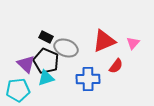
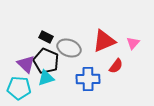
gray ellipse: moved 3 px right
cyan pentagon: moved 1 px right, 2 px up; rotated 10 degrees clockwise
